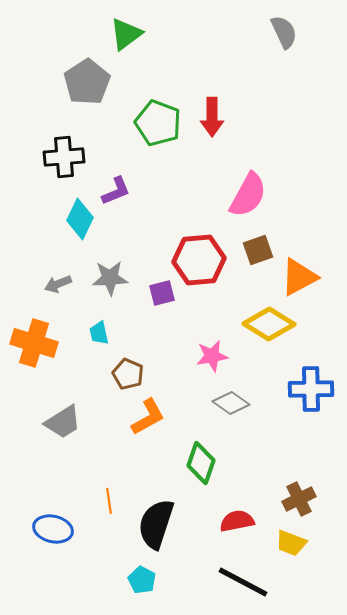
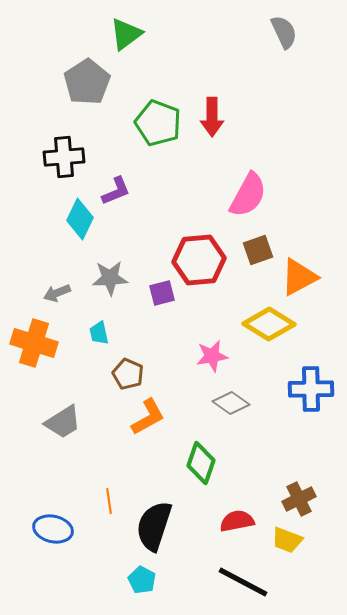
gray arrow: moved 1 px left, 9 px down
black semicircle: moved 2 px left, 2 px down
yellow trapezoid: moved 4 px left, 3 px up
